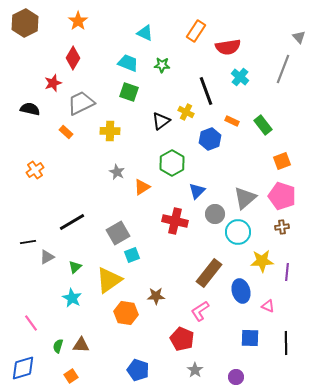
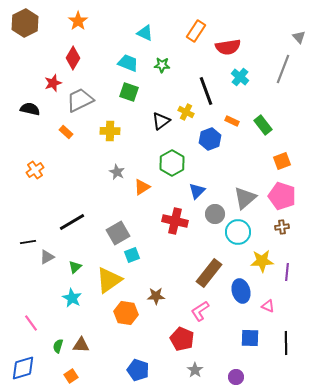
gray trapezoid at (81, 103): moved 1 px left, 3 px up
